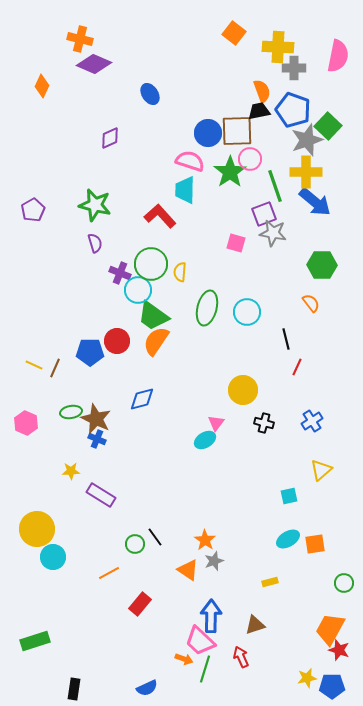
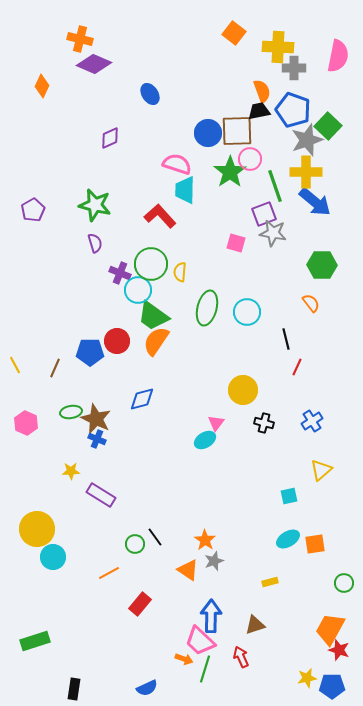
pink semicircle at (190, 161): moved 13 px left, 3 px down
yellow line at (34, 365): moved 19 px left; rotated 36 degrees clockwise
